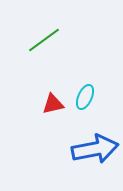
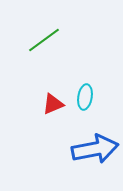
cyan ellipse: rotated 15 degrees counterclockwise
red triangle: rotated 10 degrees counterclockwise
